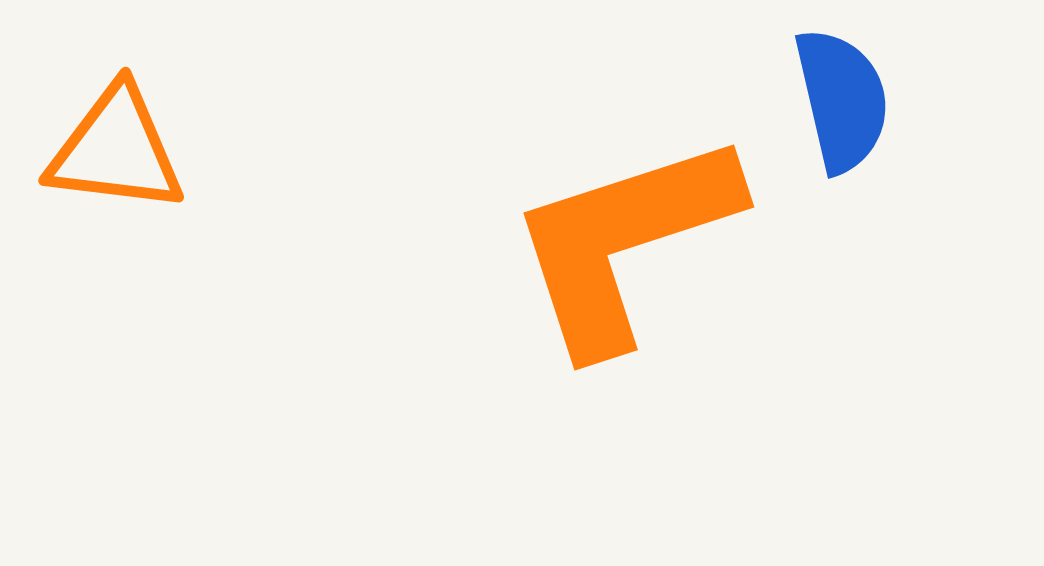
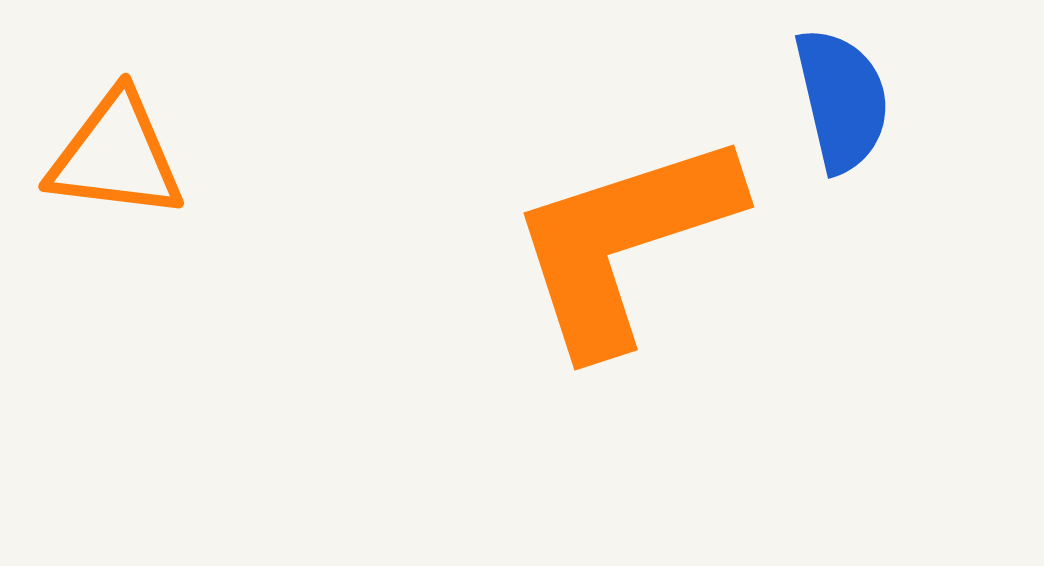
orange triangle: moved 6 px down
